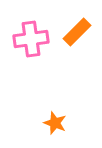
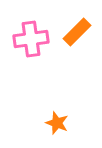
orange star: moved 2 px right
